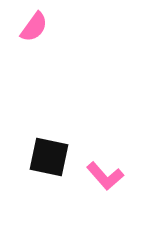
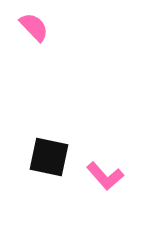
pink semicircle: rotated 80 degrees counterclockwise
